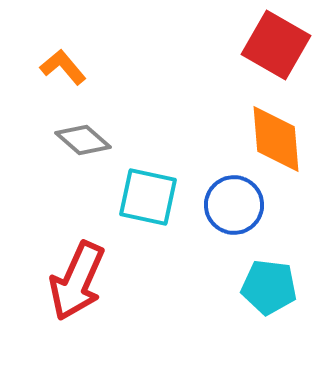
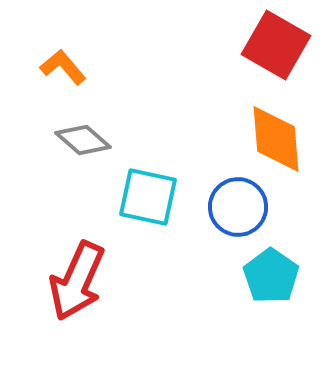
blue circle: moved 4 px right, 2 px down
cyan pentagon: moved 2 px right, 11 px up; rotated 28 degrees clockwise
